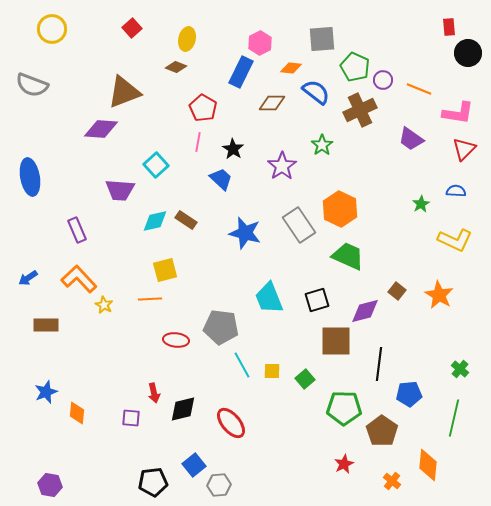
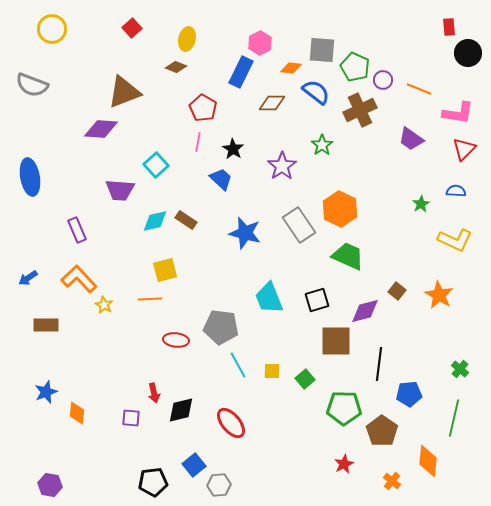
gray square at (322, 39): moved 11 px down; rotated 8 degrees clockwise
cyan line at (242, 365): moved 4 px left
black diamond at (183, 409): moved 2 px left, 1 px down
orange diamond at (428, 465): moved 4 px up
